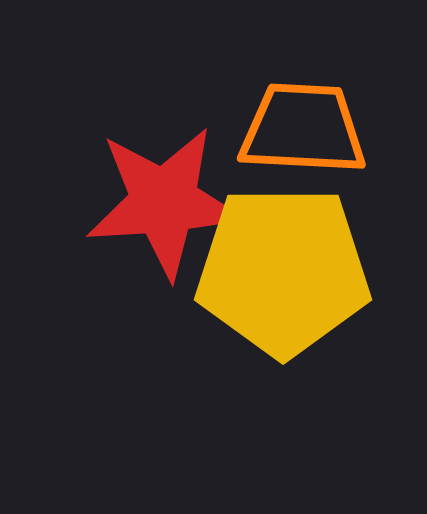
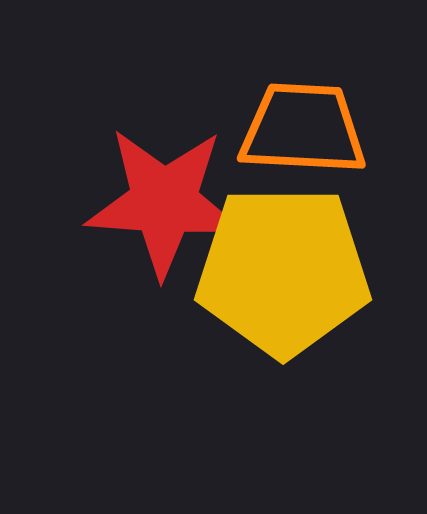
red star: rotated 8 degrees clockwise
